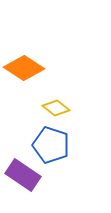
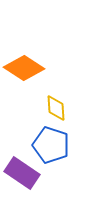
yellow diamond: rotated 48 degrees clockwise
purple rectangle: moved 1 px left, 2 px up
